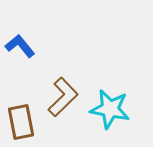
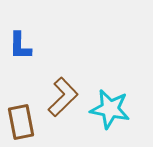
blue L-shape: rotated 140 degrees counterclockwise
